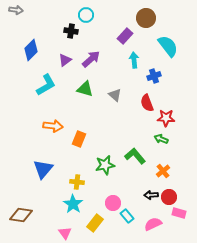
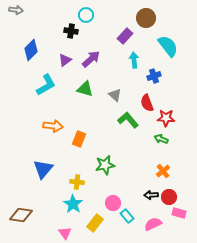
green L-shape: moved 7 px left, 36 px up
